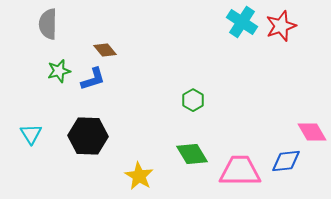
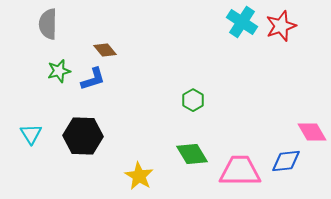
black hexagon: moved 5 px left
